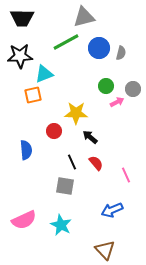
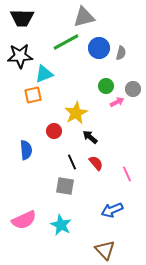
yellow star: rotated 30 degrees counterclockwise
pink line: moved 1 px right, 1 px up
